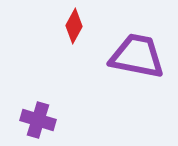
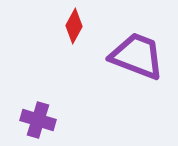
purple trapezoid: rotated 10 degrees clockwise
